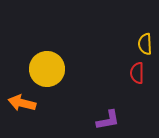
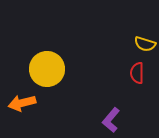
yellow semicircle: rotated 70 degrees counterclockwise
orange arrow: rotated 28 degrees counterclockwise
purple L-shape: moved 3 px right; rotated 140 degrees clockwise
